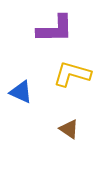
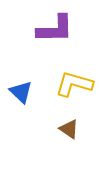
yellow L-shape: moved 2 px right, 10 px down
blue triangle: rotated 20 degrees clockwise
